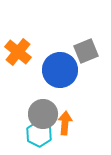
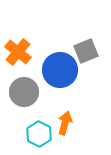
gray circle: moved 19 px left, 22 px up
orange arrow: rotated 10 degrees clockwise
